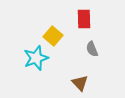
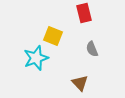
red rectangle: moved 6 px up; rotated 12 degrees counterclockwise
yellow square: rotated 18 degrees counterclockwise
